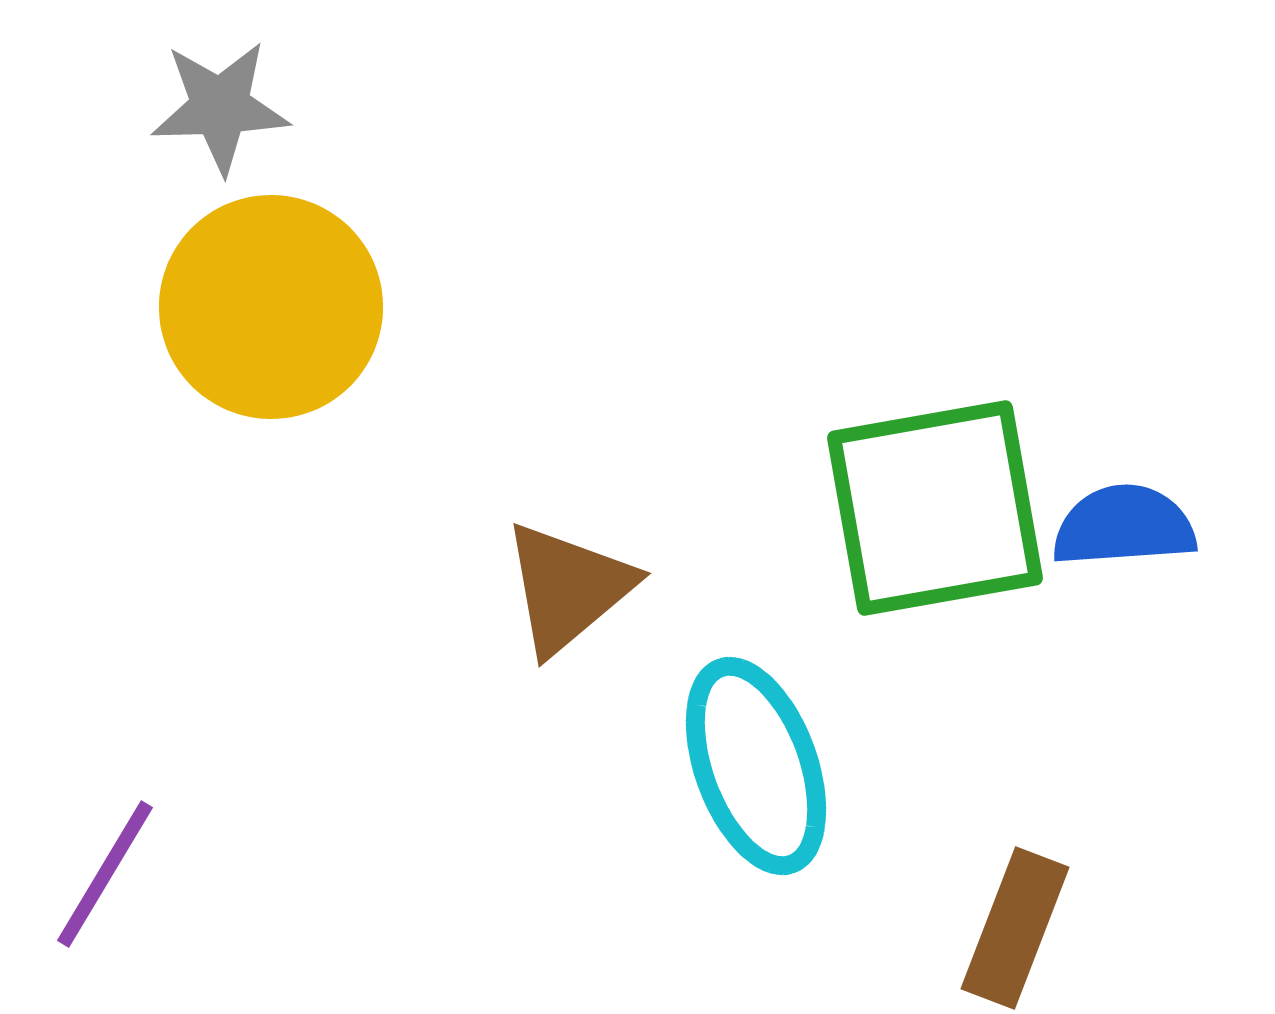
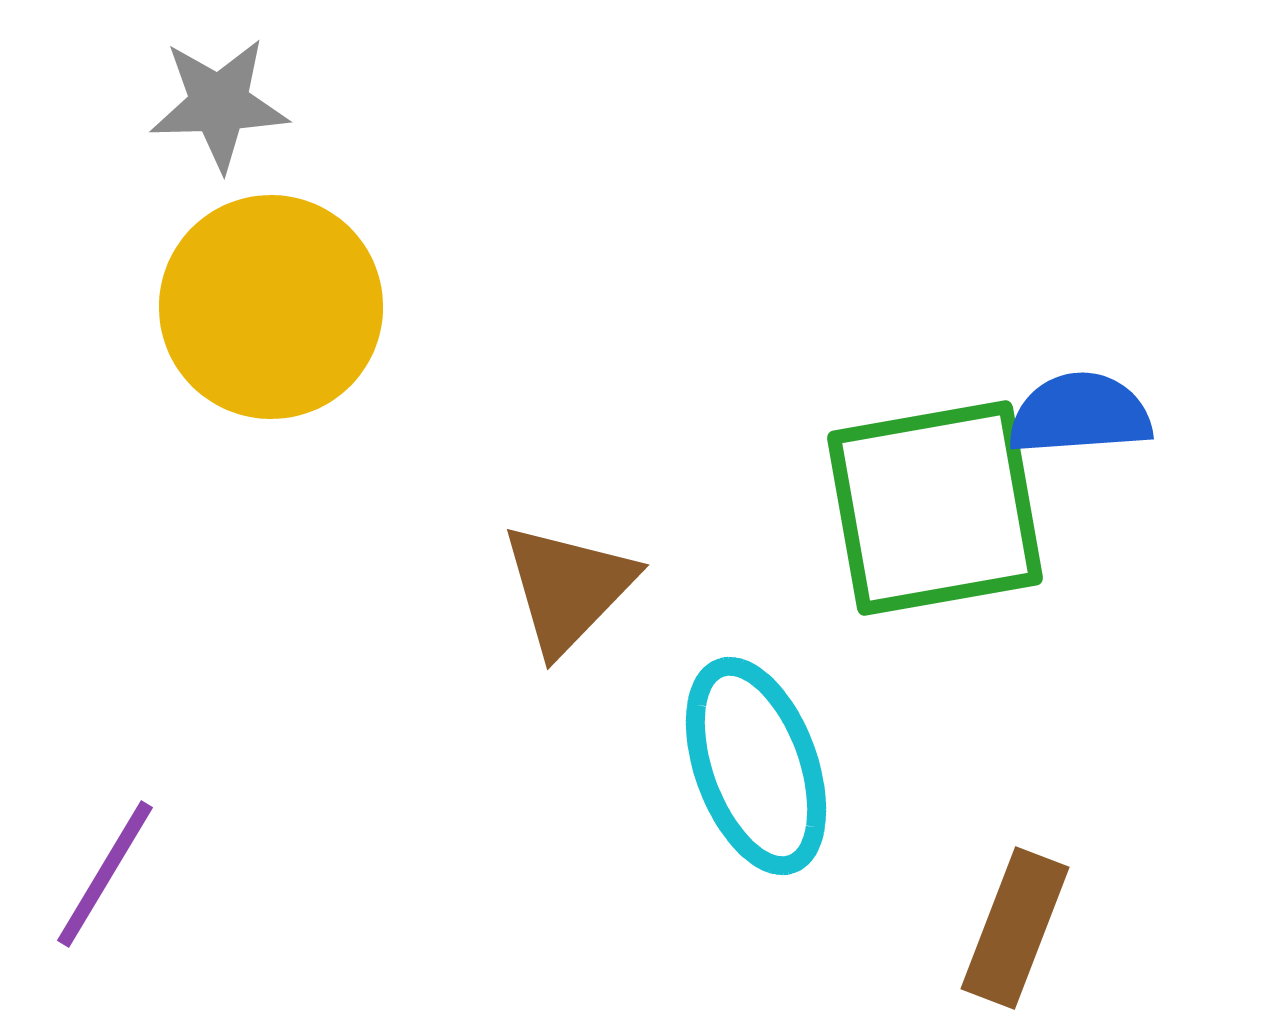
gray star: moved 1 px left, 3 px up
blue semicircle: moved 44 px left, 112 px up
brown triangle: rotated 6 degrees counterclockwise
